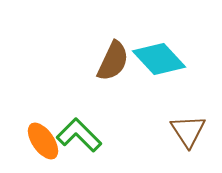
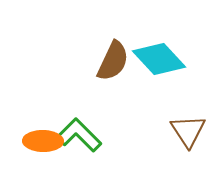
orange ellipse: rotated 54 degrees counterclockwise
